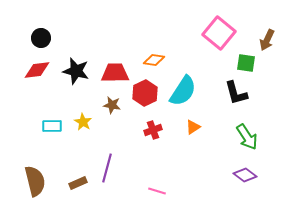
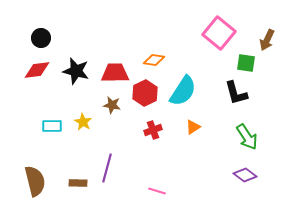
brown rectangle: rotated 24 degrees clockwise
